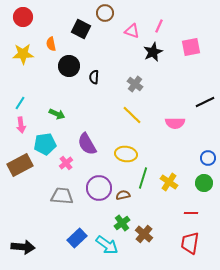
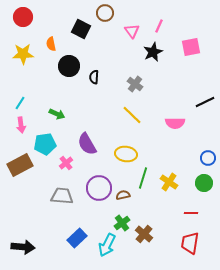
pink triangle: rotated 35 degrees clockwise
cyan arrow: rotated 80 degrees clockwise
